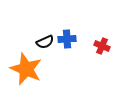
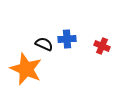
black semicircle: moved 1 px left, 2 px down; rotated 132 degrees counterclockwise
